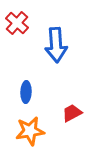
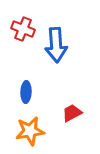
red cross: moved 6 px right, 6 px down; rotated 20 degrees counterclockwise
